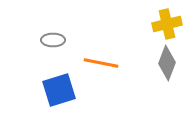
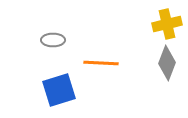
orange line: rotated 8 degrees counterclockwise
